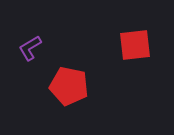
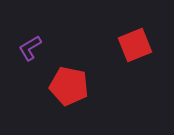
red square: rotated 16 degrees counterclockwise
